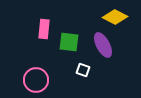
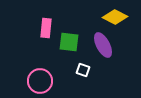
pink rectangle: moved 2 px right, 1 px up
pink circle: moved 4 px right, 1 px down
